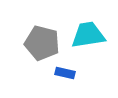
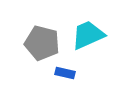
cyan trapezoid: rotated 15 degrees counterclockwise
